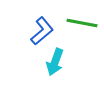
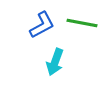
blue L-shape: moved 6 px up; rotated 12 degrees clockwise
